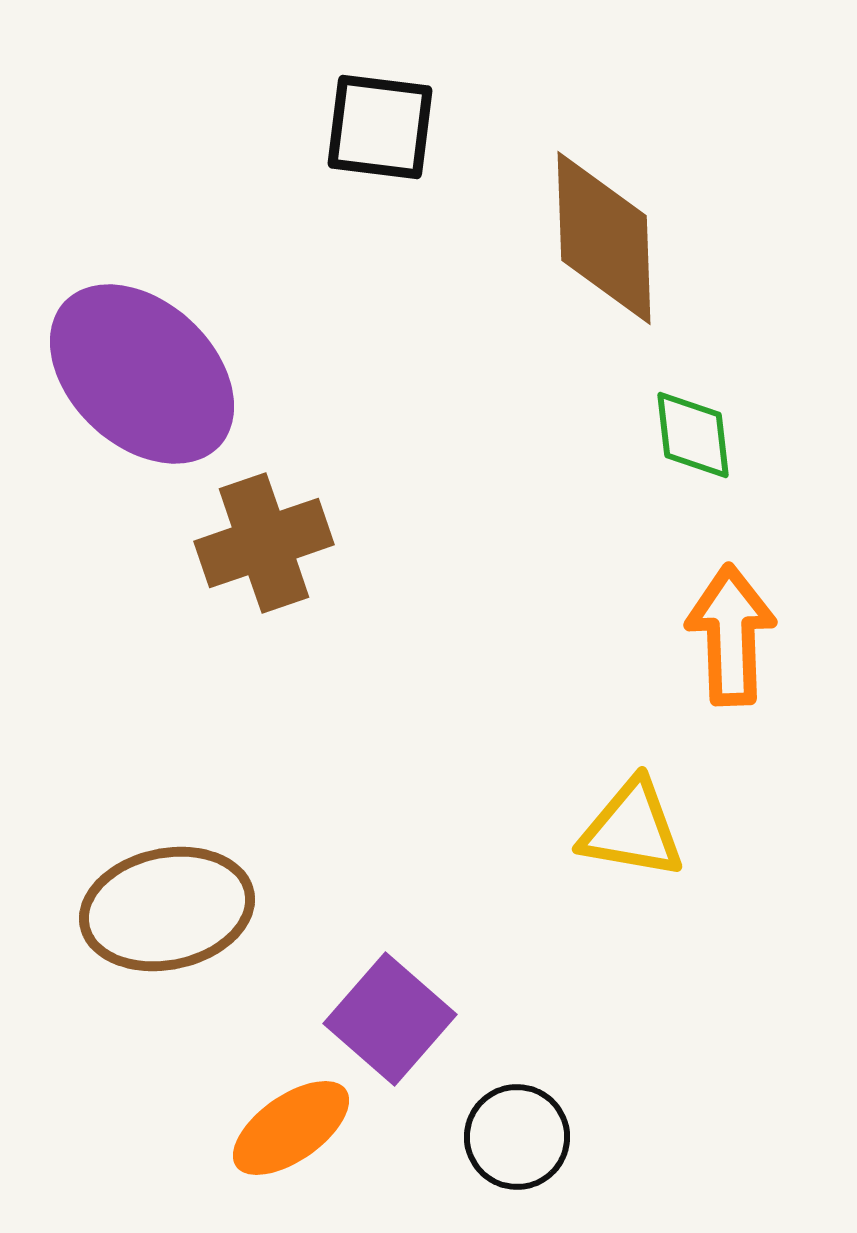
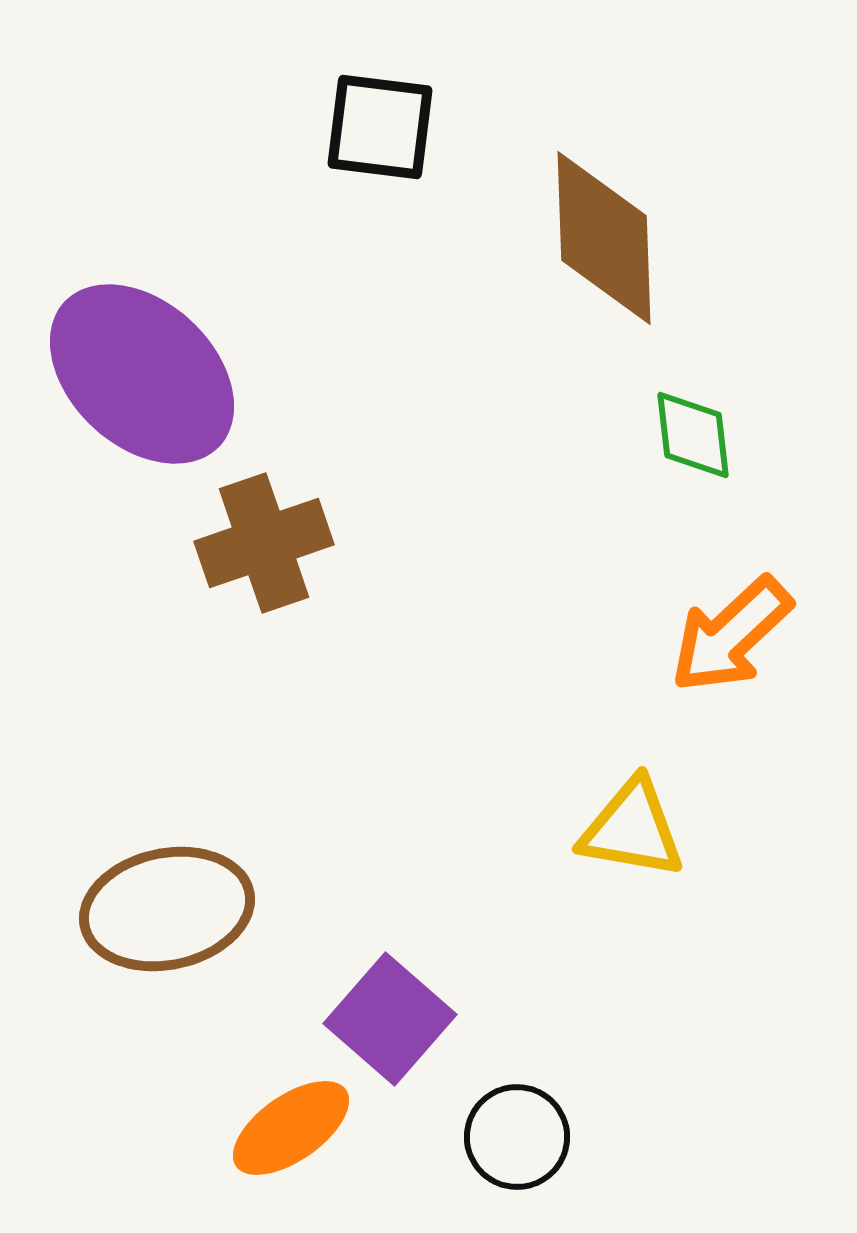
orange arrow: rotated 131 degrees counterclockwise
